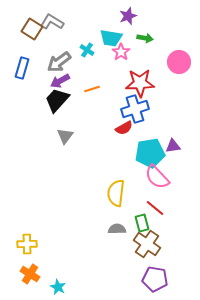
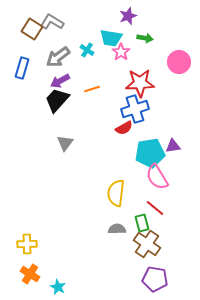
gray arrow: moved 1 px left, 5 px up
gray triangle: moved 7 px down
pink semicircle: rotated 12 degrees clockwise
